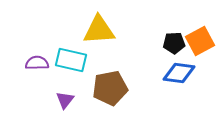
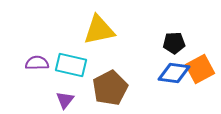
yellow triangle: rotated 8 degrees counterclockwise
orange square: moved 28 px down
cyan rectangle: moved 5 px down
blue diamond: moved 5 px left
brown pentagon: rotated 16 degrees counterclockwise
